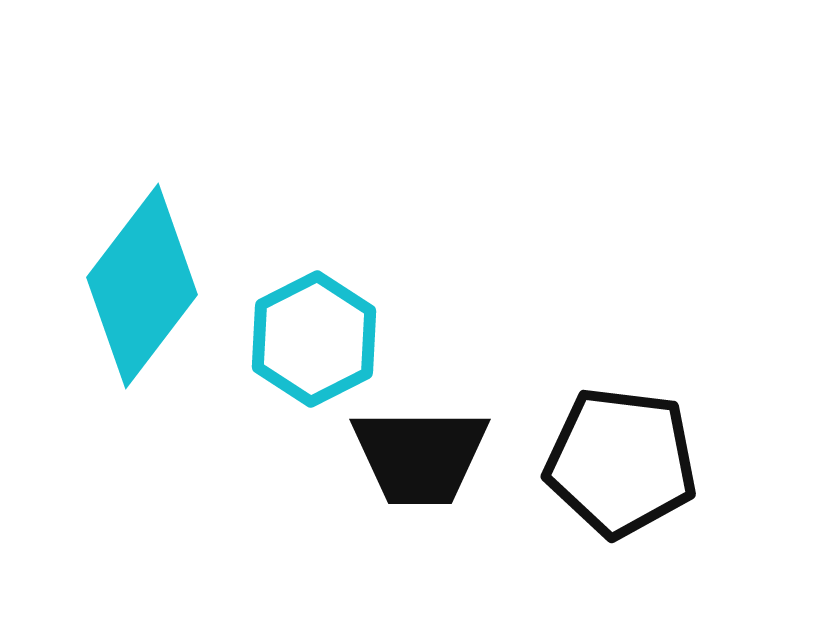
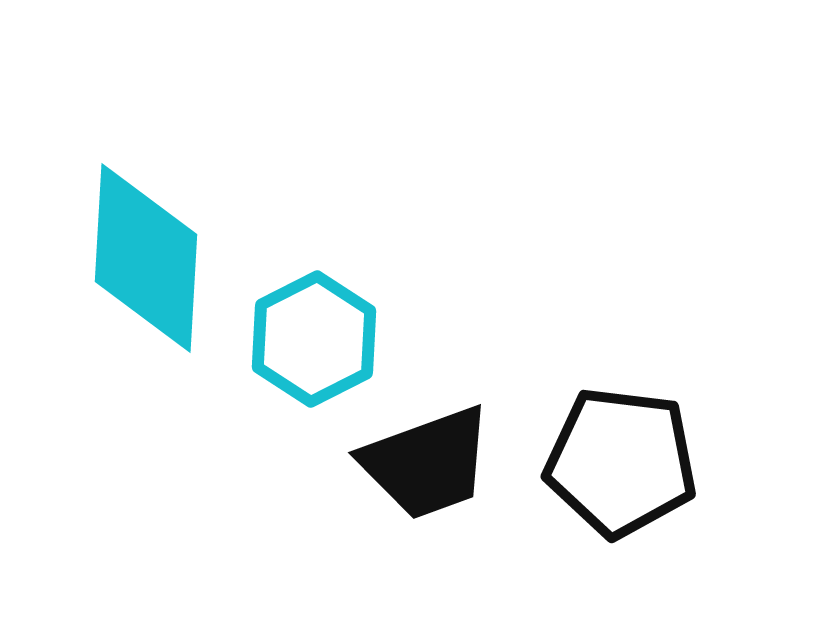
cyan diamond: moved 4 px right, 28 px up; rotated 34 degrees counterclockwise
black trapezoid: moved 7 px right, 7 px down; rotated 20 degrees counterclockwise
